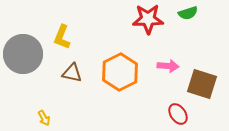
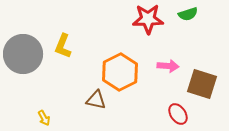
green semicircle: moved 1 px down
yellow L-shape: moved 1 px right, 9 px down
brown triangle: moved 24 px right, 27 px down
